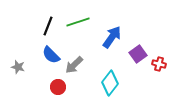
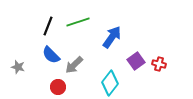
purple square: moved 2 px left, 7 px down
